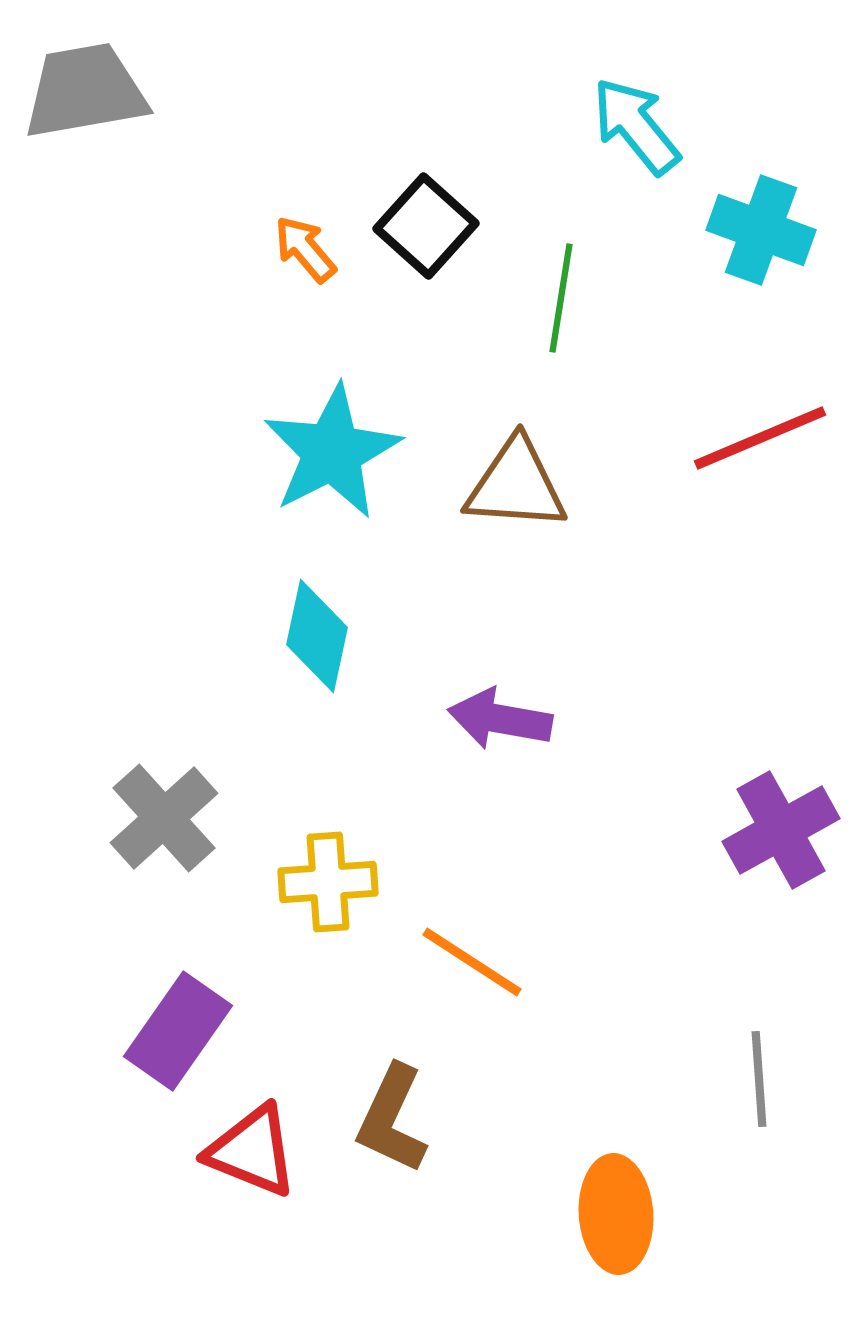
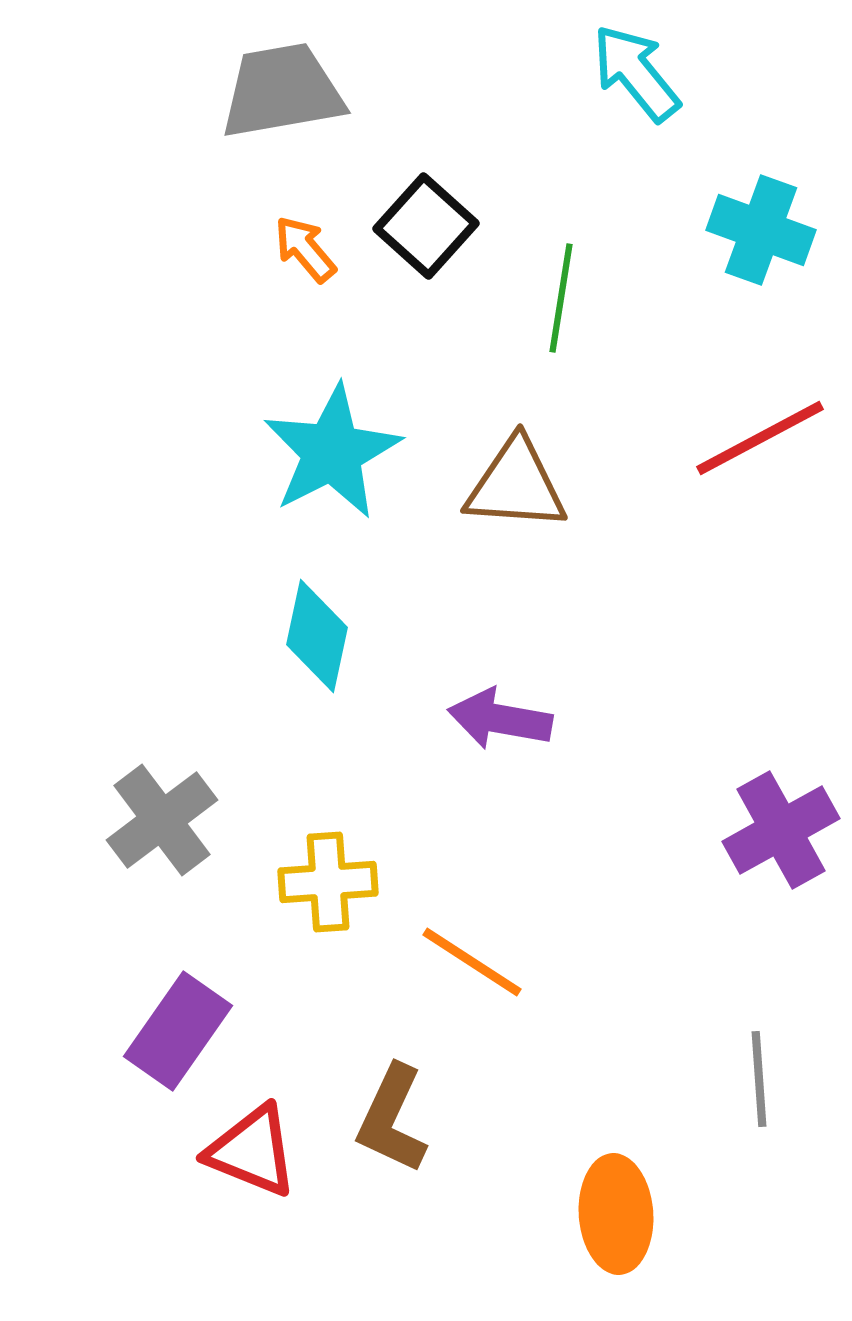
gray trapezoid: moved 197 px right
cyan arrow: moved 53 px up
red line: rotated 5 degrees counterclockwise
gray cross: moved 2 px left, 2 px down; rotated 5 degrees clockwise
